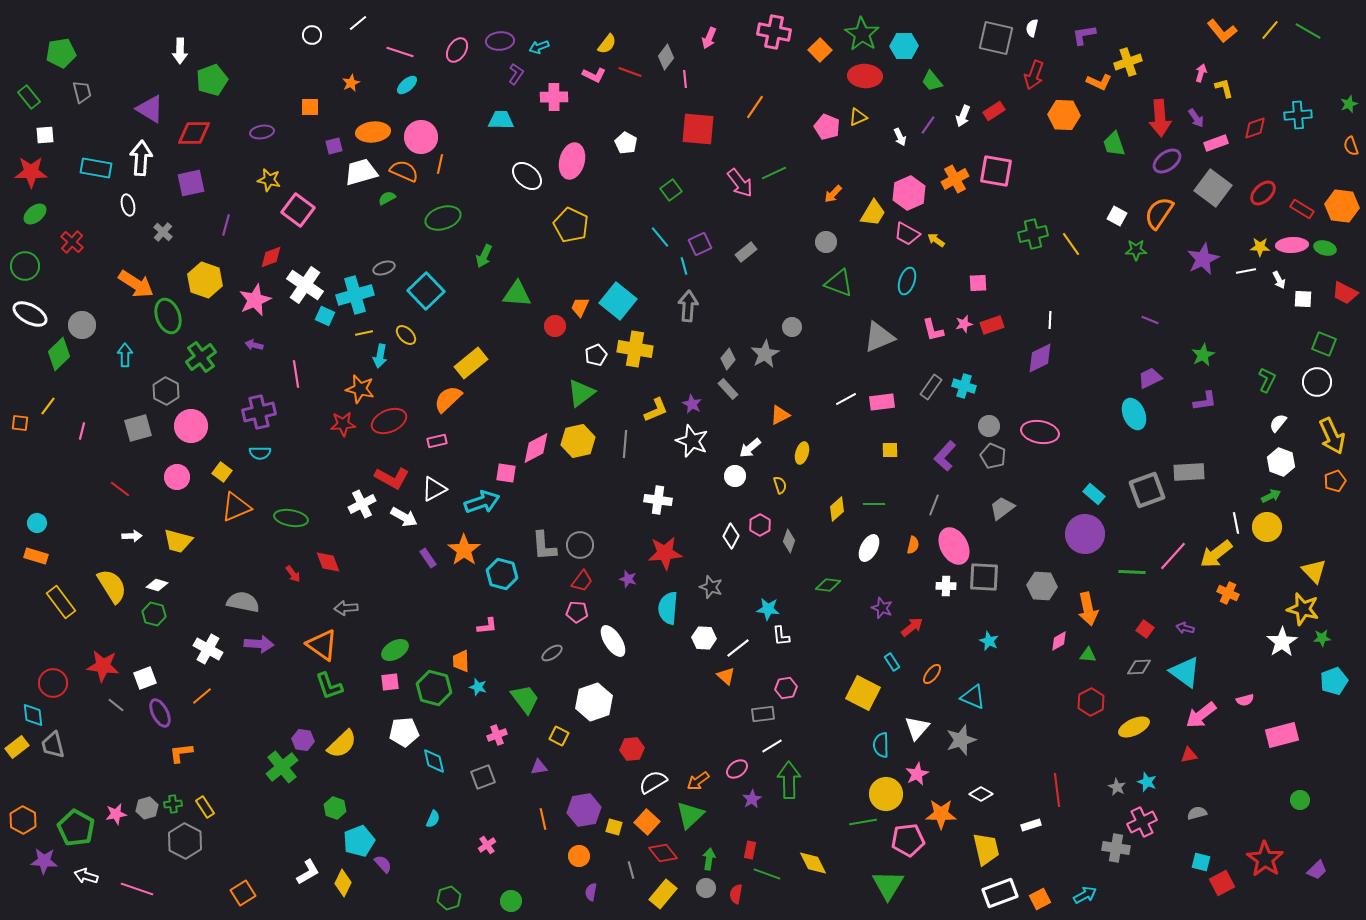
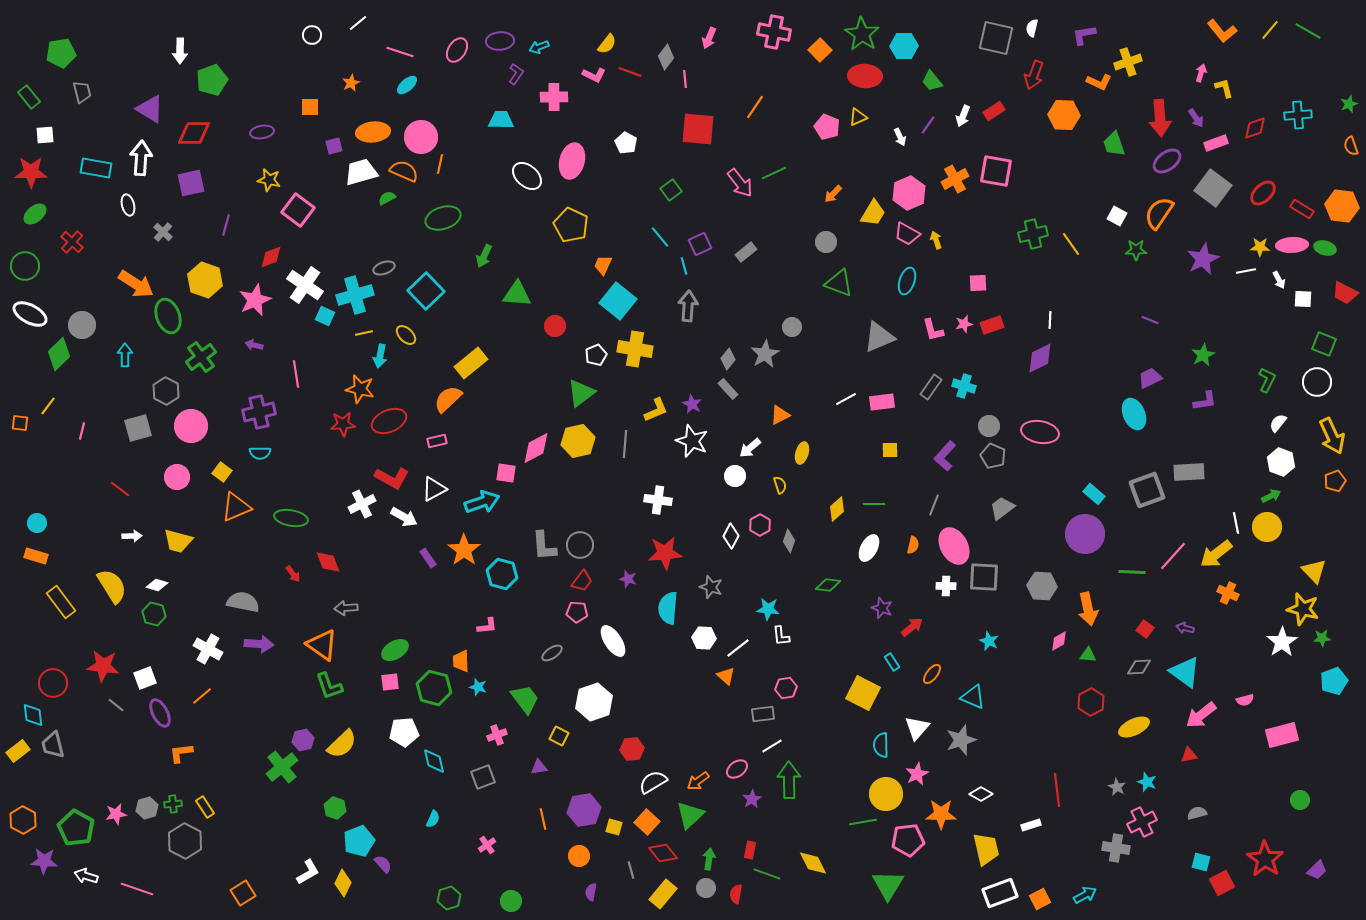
yellow arrow at (936, 240): rotated 36 degrees clockwise
orange trapezoid at (580, 307): moved 23 px right, 42 px up
purple hexagon at (303, 740): rotated 20 degrees counterclockwise
yellow rectangle at (17, 747): moved 1 px right, 4 px down
